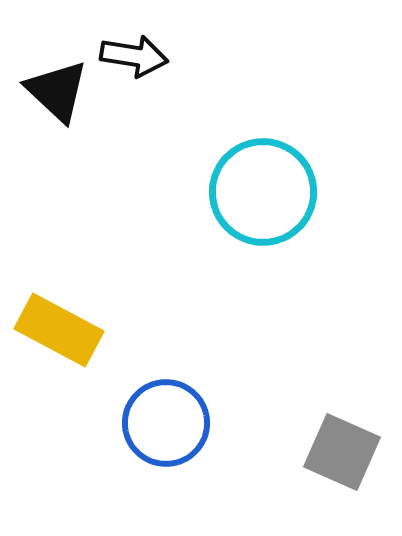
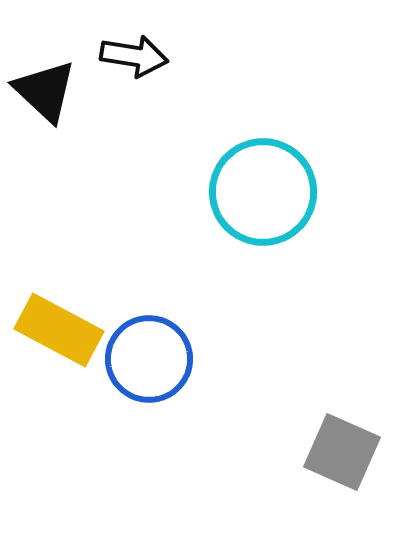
black triangle: moved 12 px left
blue circle: moved 17 px left, 64 px up
